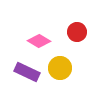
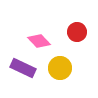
pink diamond: rotated 15 degrees clockwise
purple rectangle: moved 4 px left, 4 px up
